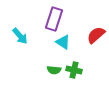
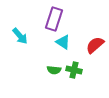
red semicircle: moved 1 px left, 10 px down
